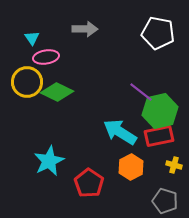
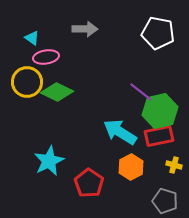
cyan triangle: rotated 21 degrees counterclockwise
